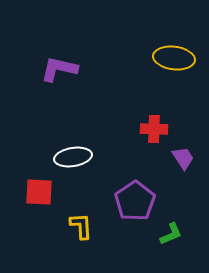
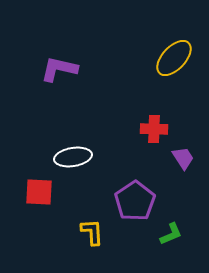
yellow ellipse: rotated 54 degrees counterclockwise
yellow L-shape: moved 11 px right, 6 px down
